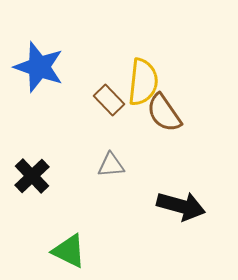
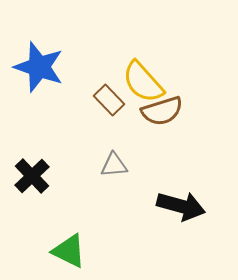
yellow semicircle: rotated 132 degrees clockwise
brown semicircle: moved 2 px left, 2 px up; rotated 72 degrees counterclockwise
gray triangle: moved 3 px right
